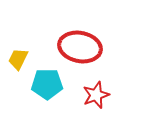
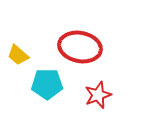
yellow trapezoid: moved 4 px up; rotated 75 degrees counterclockwise
red star: moved 2 px right
